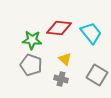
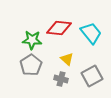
yellow triangle: moved 2 px right
gray pentagon: rotated 20 degrees clockwise
gray square: moved 5 px left, 1 px down; rotated 30 degrees clockwise
